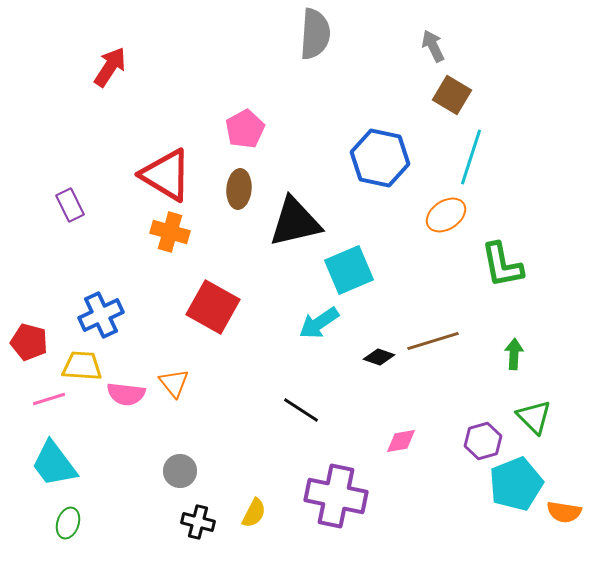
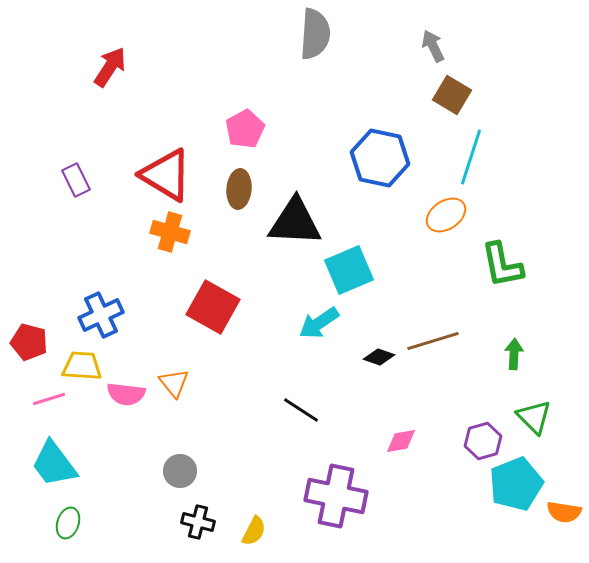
purple rectangle: moved 6 px right, 25 px up
black triangle: rotated 16 degrees clockwise
yellow semicircle: moved 18 px down
